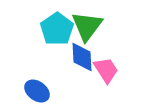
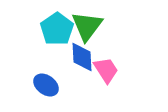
blue ellipse: moved 9 px right, 6 px up
